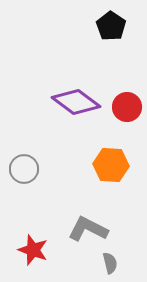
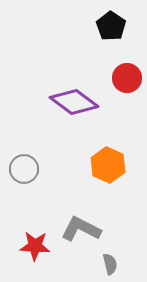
purple diamond: moved 2 px left
red circle: moved 29 px up
orange hexagon: moved 3 px left; rotated 20 degrees clockwise
gray L-shape: moved 7 px left
red star: moved 2 px right, 4 px up; rotated 16 degrees counterclockwise
gray semicircle: moved 1 px down
